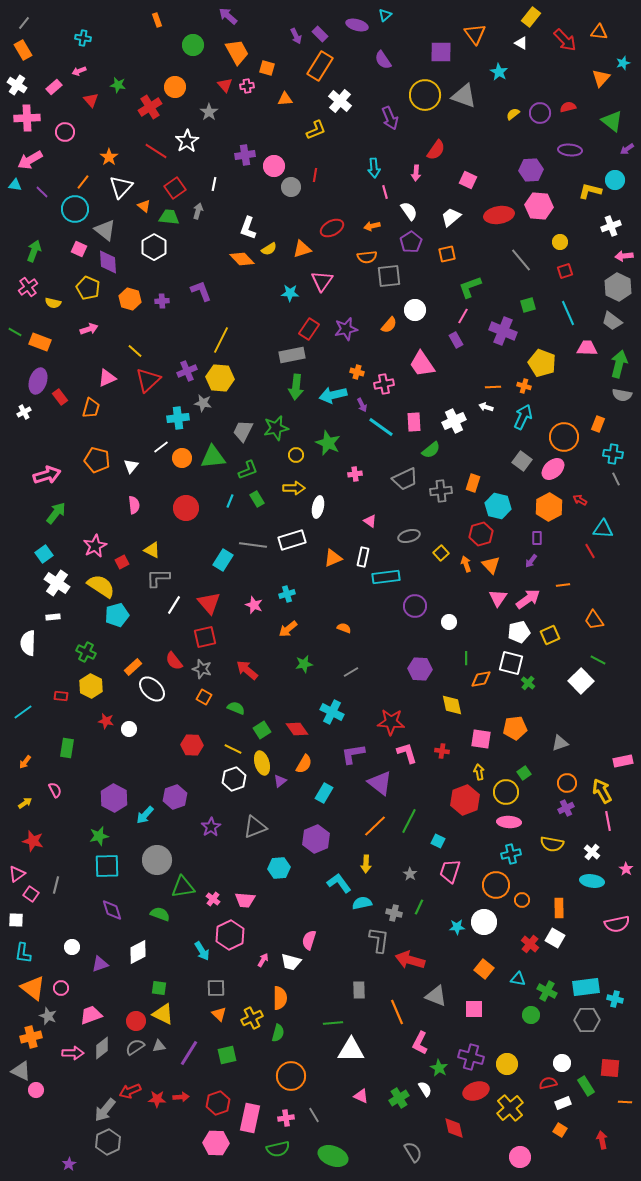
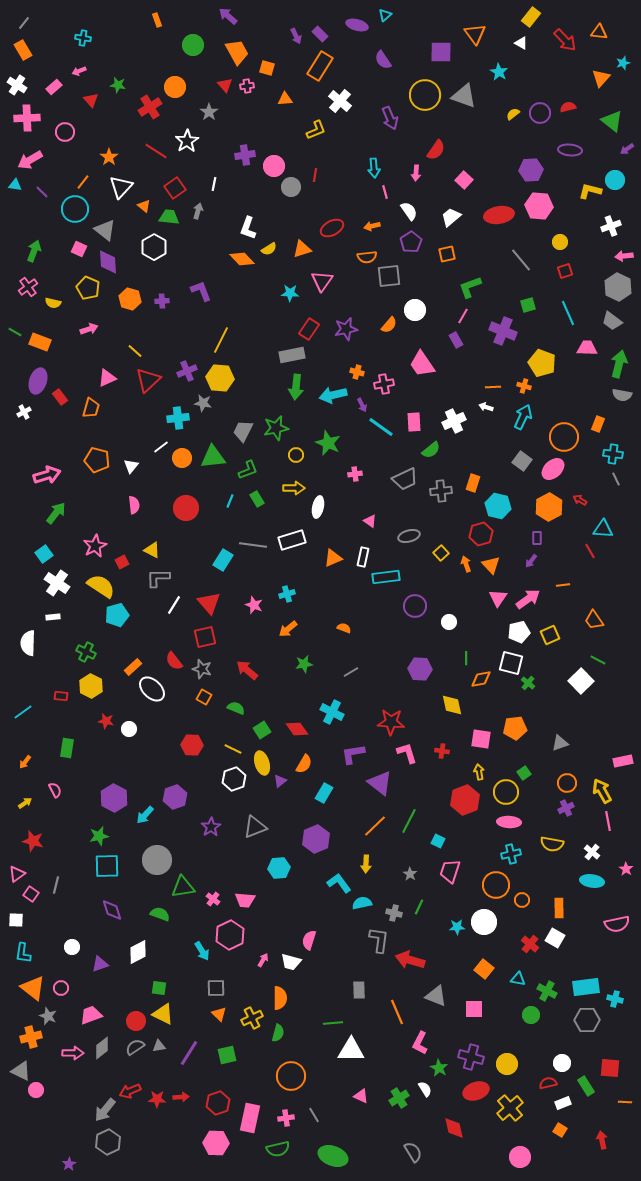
pink square at (468, 180): moved 4 px left; rotated 18 degrees clockwise
